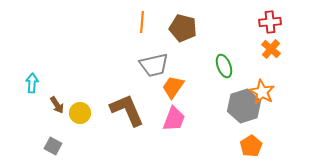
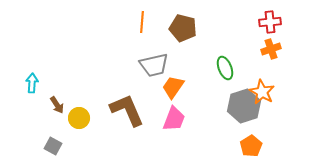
orange cross: rotated 30 degrees clockwise
green ellipse: moved 1 px right, 2 px down
yellow circle: moved 1 px left, 5 px down
